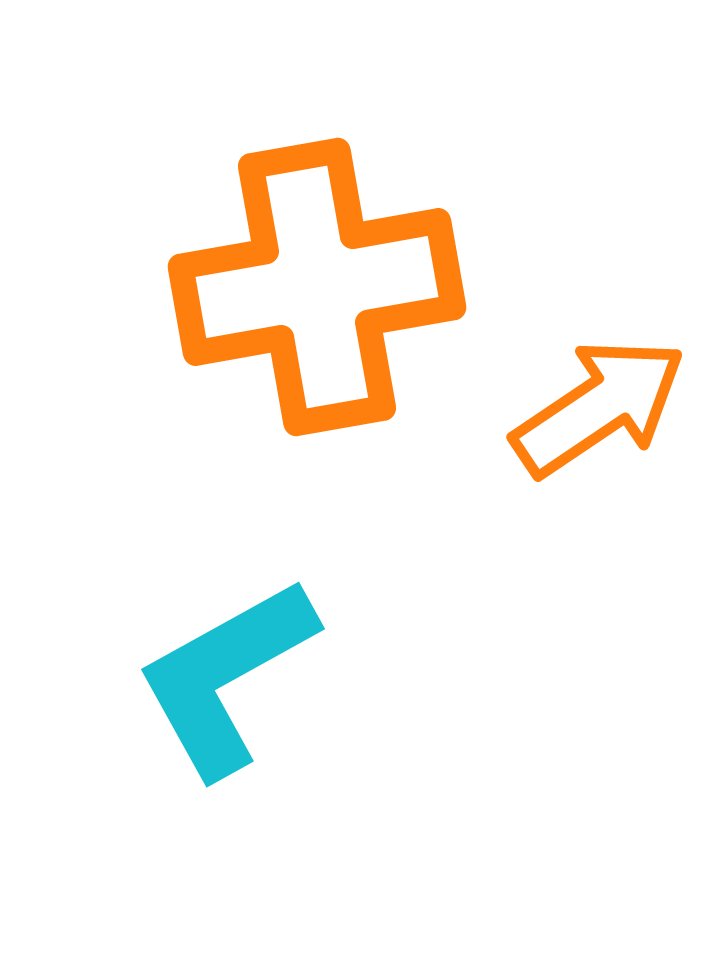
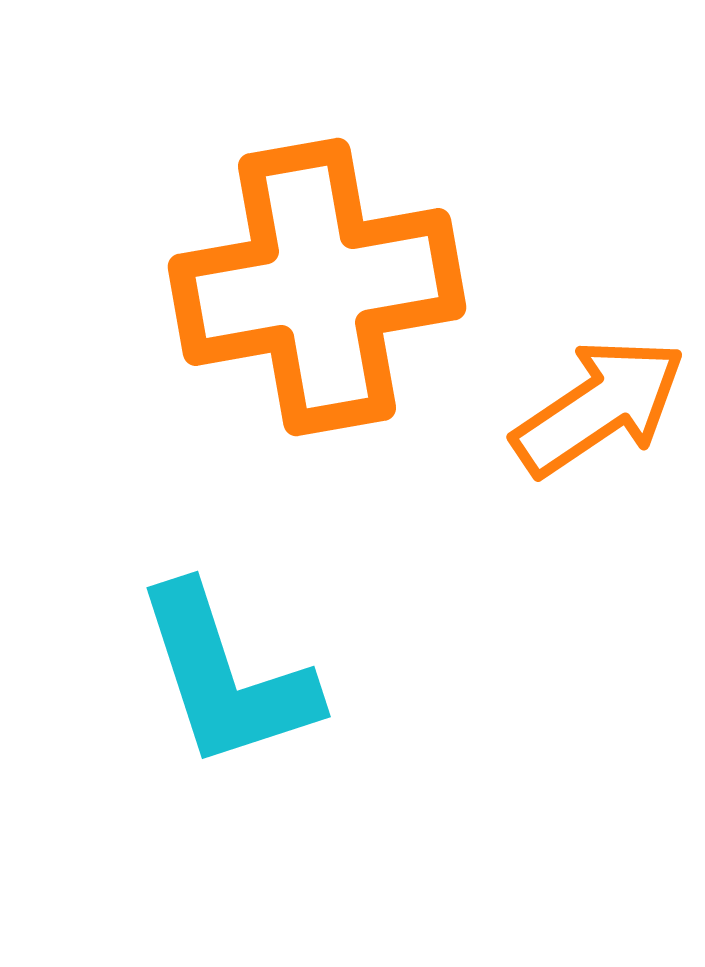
cyan L-shape: rotated 79 degrees counterclockwise
